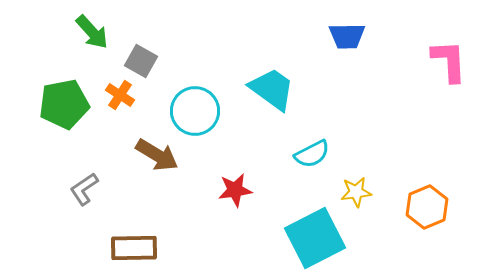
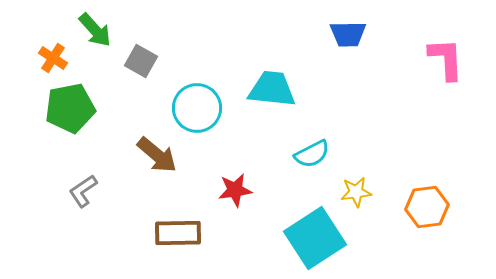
green arrow: moved 3 px right, 2 px up
blue trapezoid: moved 1 px right, 2 px up
pink L-shape: moved 3 px left, 2 px up
cyan trapezoid: rotated 30 degrees counterclockwise
orange cross: moved 67 px left, 37 px up
green pentagon: moved 6 px right, 4 px down
cyan circle: moved 2 px right, 3 px up
brown arrow: rotated 9 degrees clockwise
gray L-shape: moved 1 px left, 2 px down
orange hexagon: rotated 15 degrees clockwise
cyan square: rotated 6 degrees counterclockwise
brown rectangle: moved 44 px right, 15 px up
